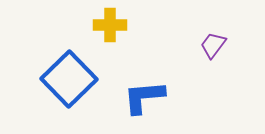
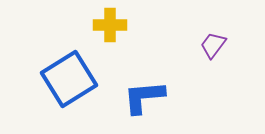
blue square: rotated 12 degrees clockwise
